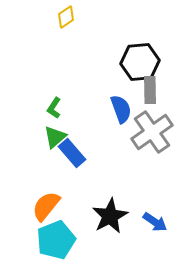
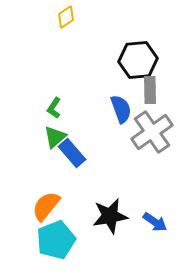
black hexagon: moved 2 px left, 2 px up
black star: rotated 18 degrees clockwise
